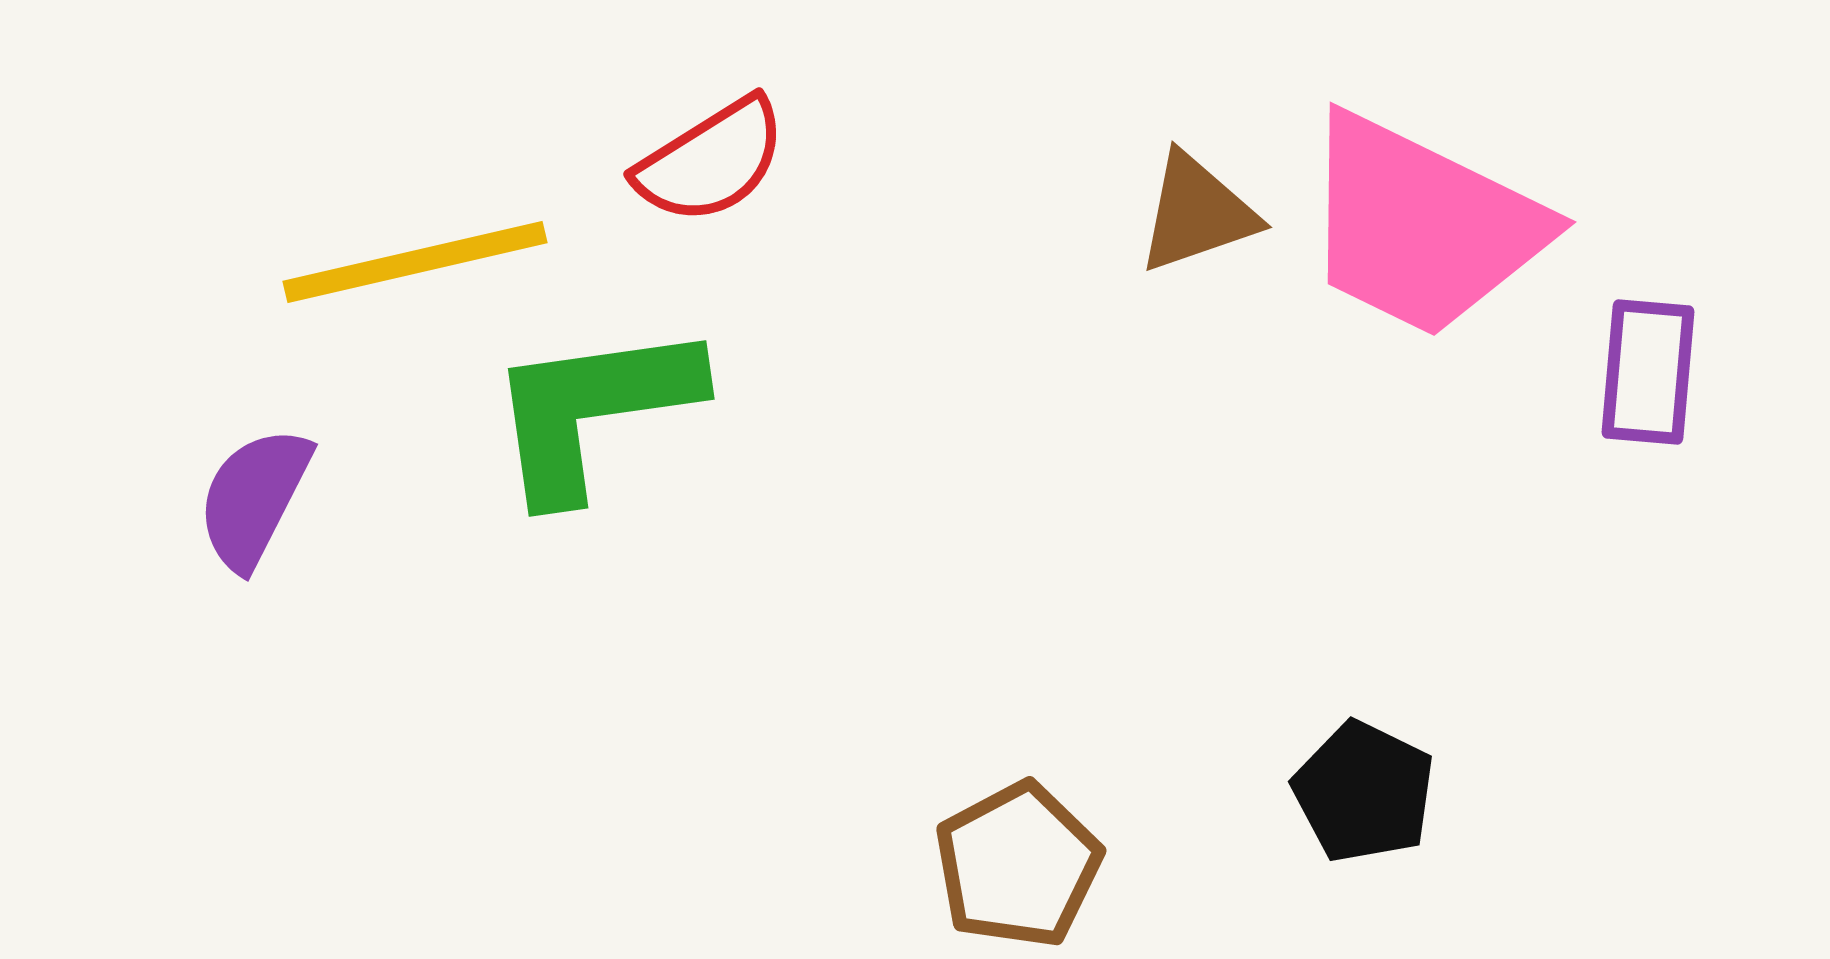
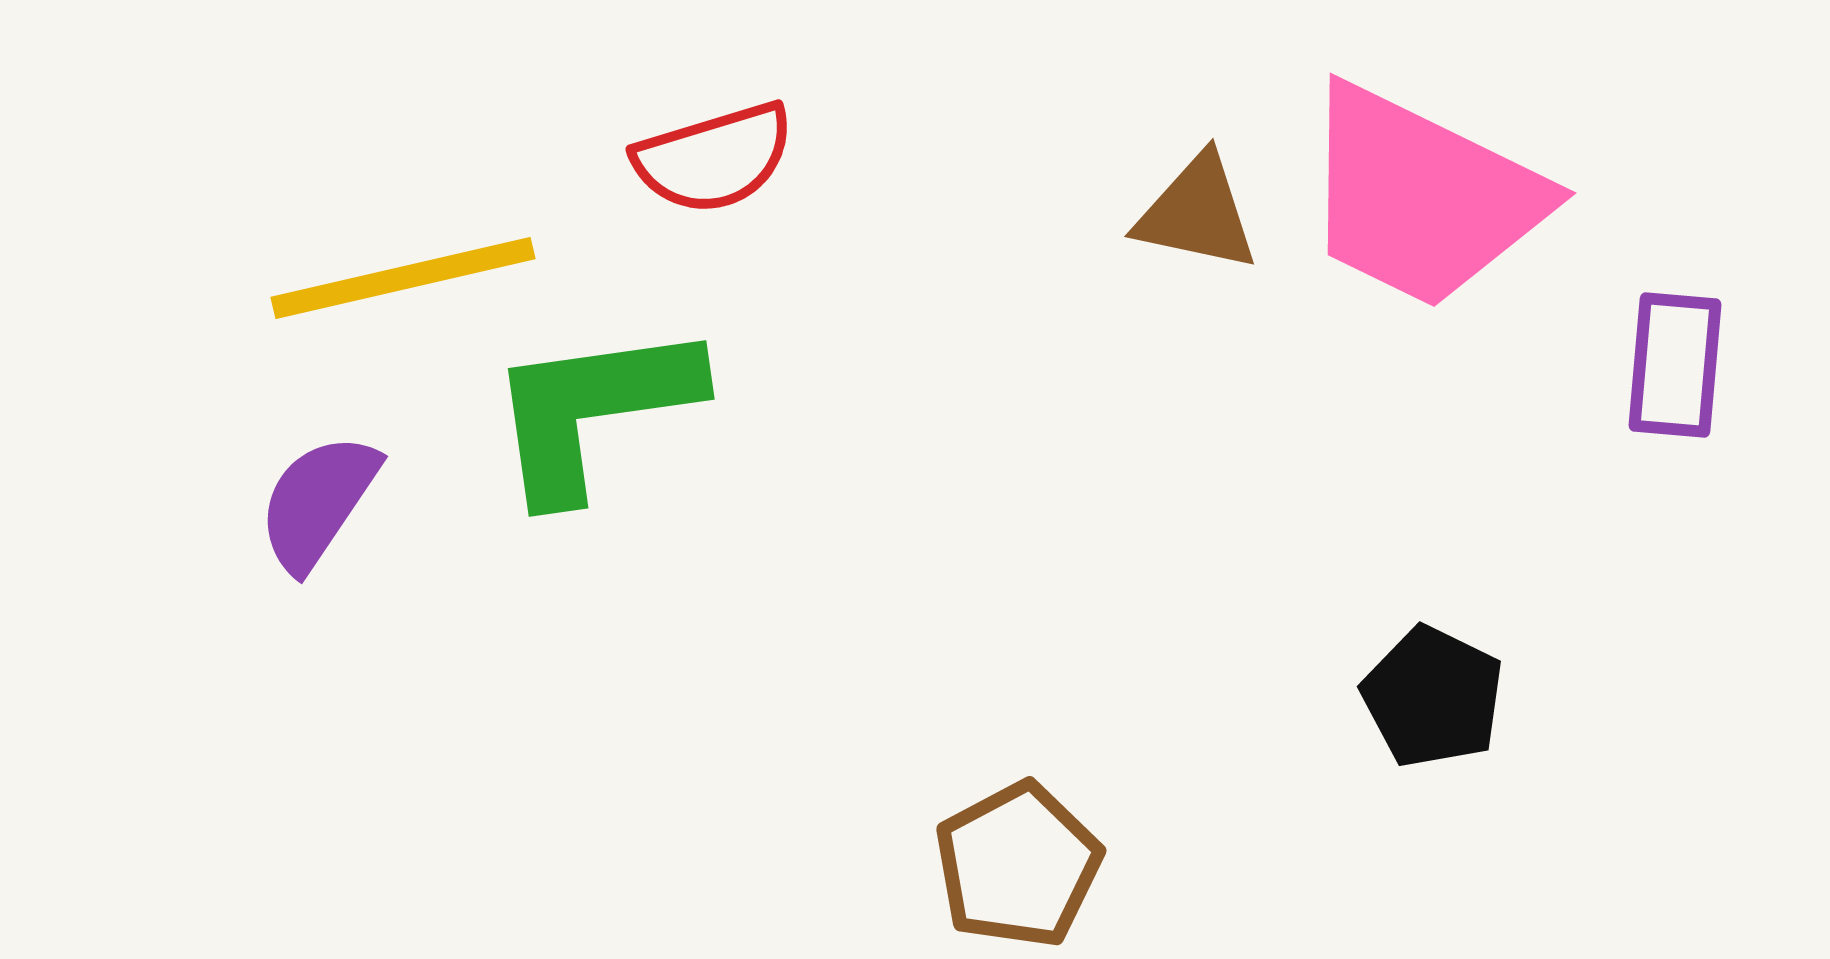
red semicircle: moved 3 px right, 3 px up; rotated 15 degrees clockwise
brown triangle: rotated 31 degrees clockwise
pink trapezoid: moved 29 px up
yellow line: moved 12 px left, 16 px down
purple rectangle: moved 27 px right, 7 px up
purple semicircle: moved 64 px right, 4 px down; rotated 7 degrees clockwise
black pentagon: moved 69 px right, 95 px up
